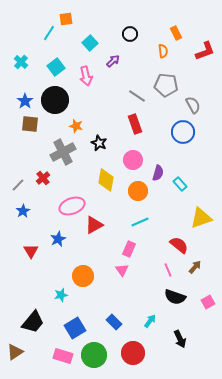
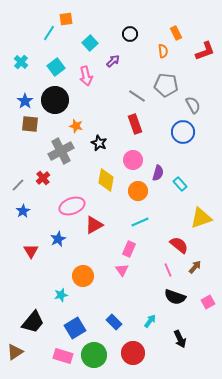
gray cross at (63, 152): moved 2 px left, 1 px up
